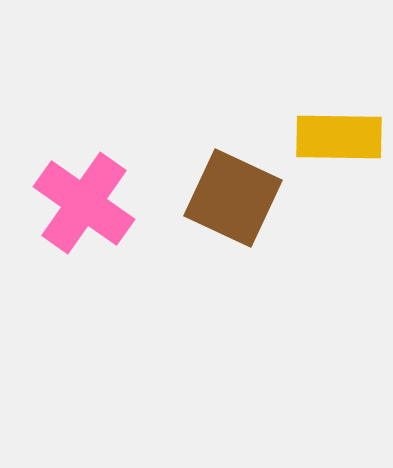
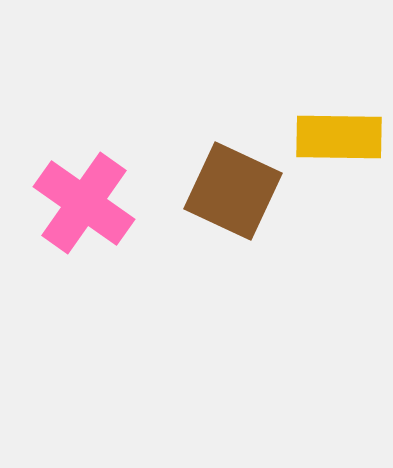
brown square: moved 7 px up
